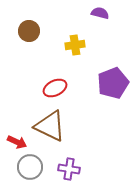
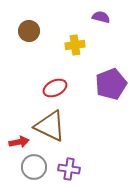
purple semicircle: moved 1 px right, 4 px down
purple pentagon: moved 2 px left, 1 px down
red arrow: moved 2 px right; rotated 36 degrees counterclockwise
gray circle: moved 4 px right
